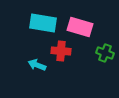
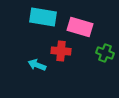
cyan rectangle: moved 6 px up
